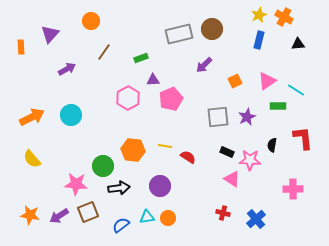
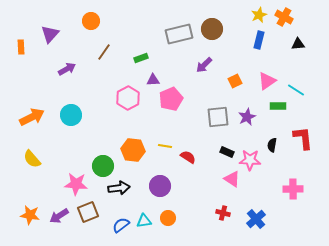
cyan triangle at (147, 217): moved 3 px left, 4 px down
